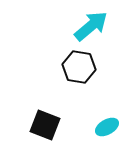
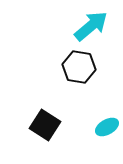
black square: rotated 12 degrees clockwise
